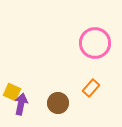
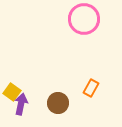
pink circle: moved 11 px left, 24 px up
orange rectangle: rotated 12 degrees counterclockwise
yellow square: rotated 12 degrees clockwise
